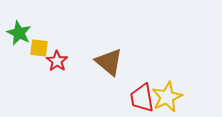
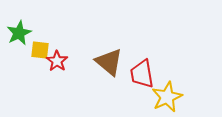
green star: rotated 20 degrees clockwise
yellow square: moved 1 px right, 2 px down
red trapezoid: moved 24 px up
